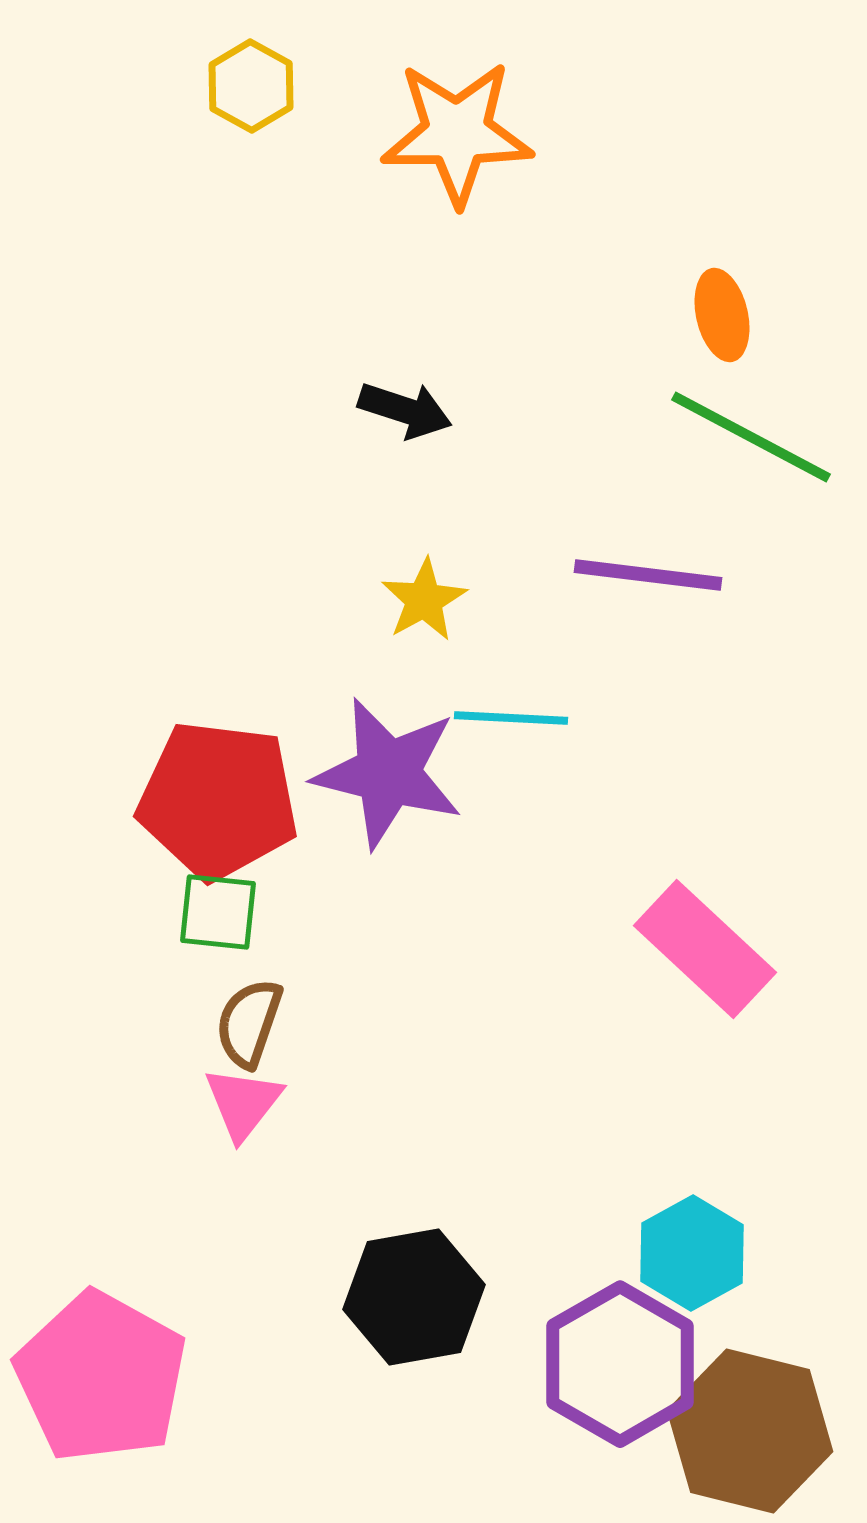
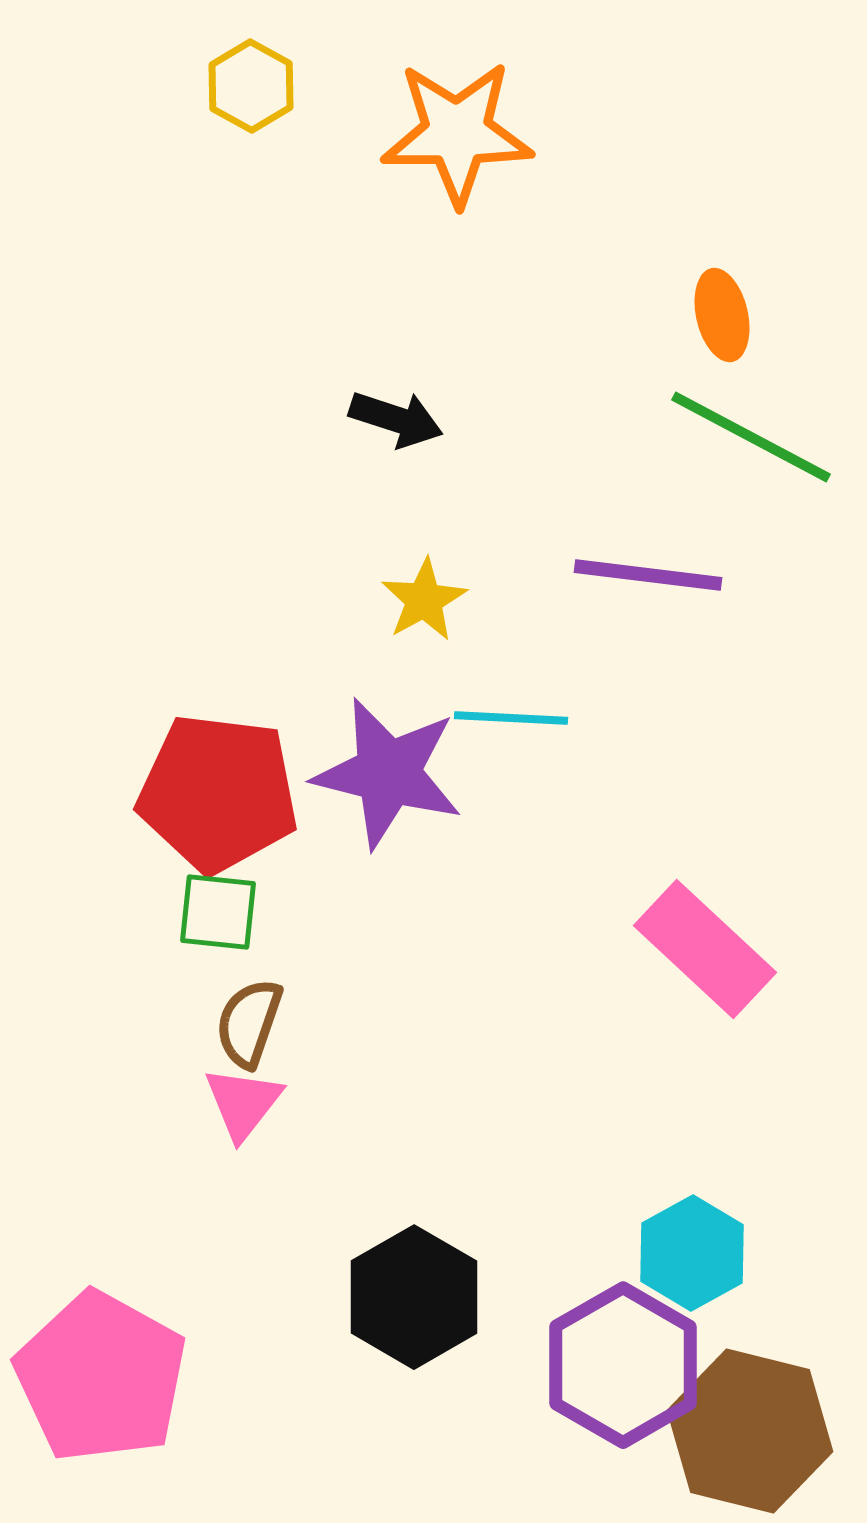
black arrow: moved 9 px left, 9 px down
red pentagon: moved 7 px up
black hexagon: rotated 20 degrees counterclockwise
purple hexagon: moved 3 px right, 1 px down
